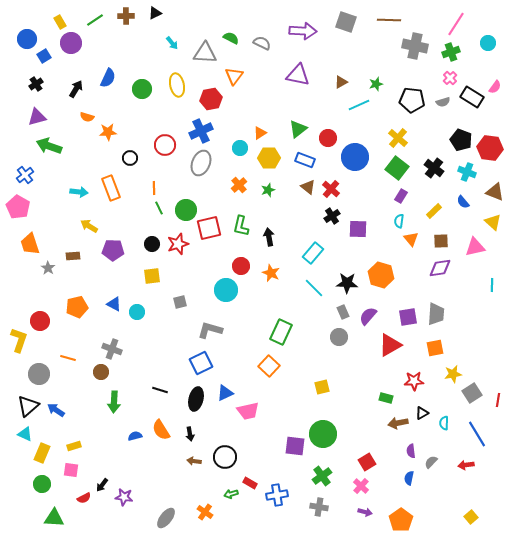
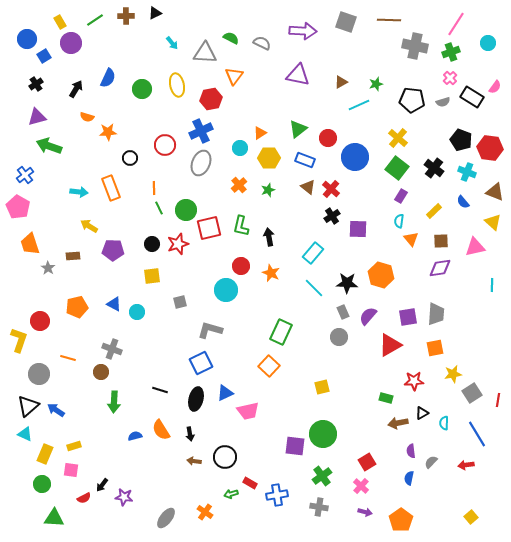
yellow rectangle at (42, 453): moved 3 px right, 1 px down
